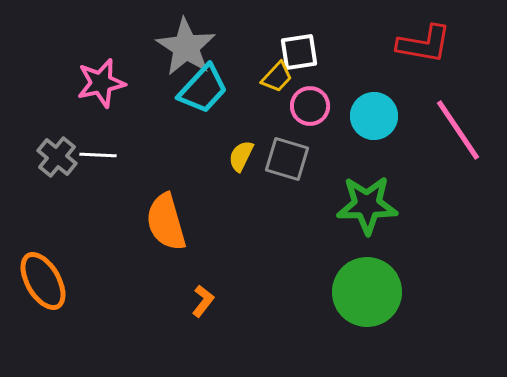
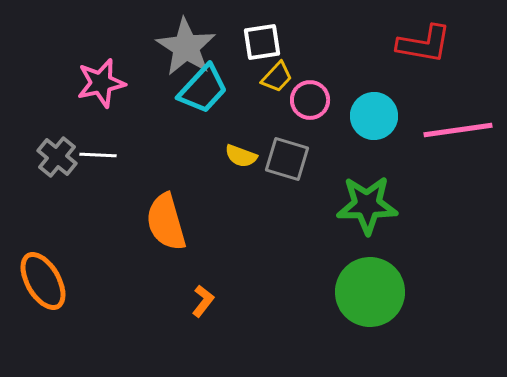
white square: moved 37 px left, 10 px up
pink circle: moved 6 px up
pink line: rotated 64 degrees counterclockwise
yellow semicircle: rotated 96 degrees counterclockwise
green circle: moved 3 px right
